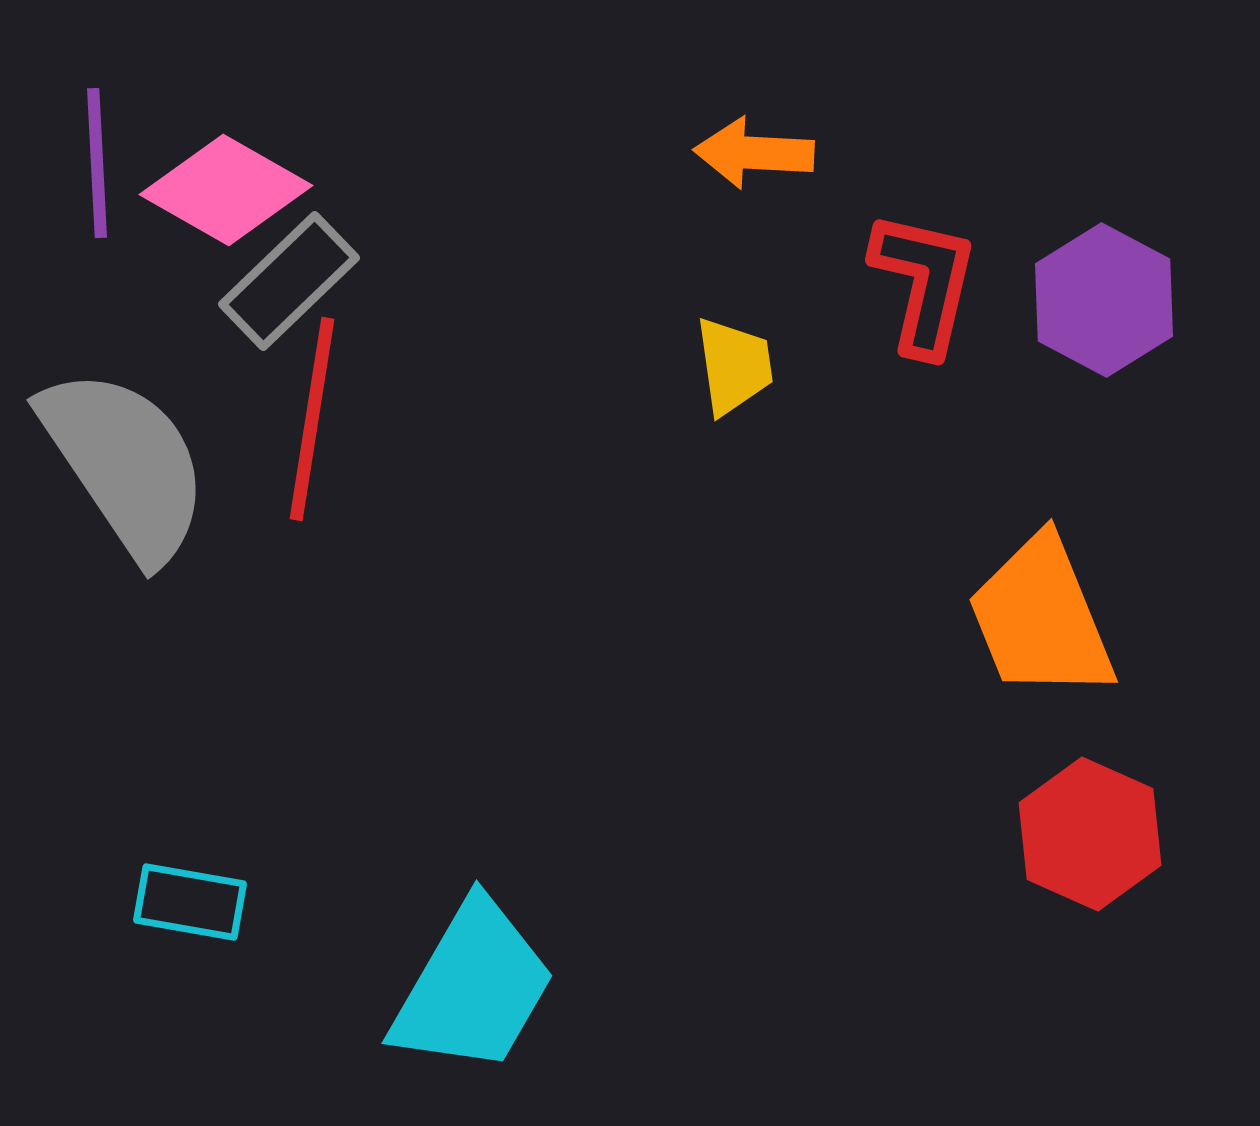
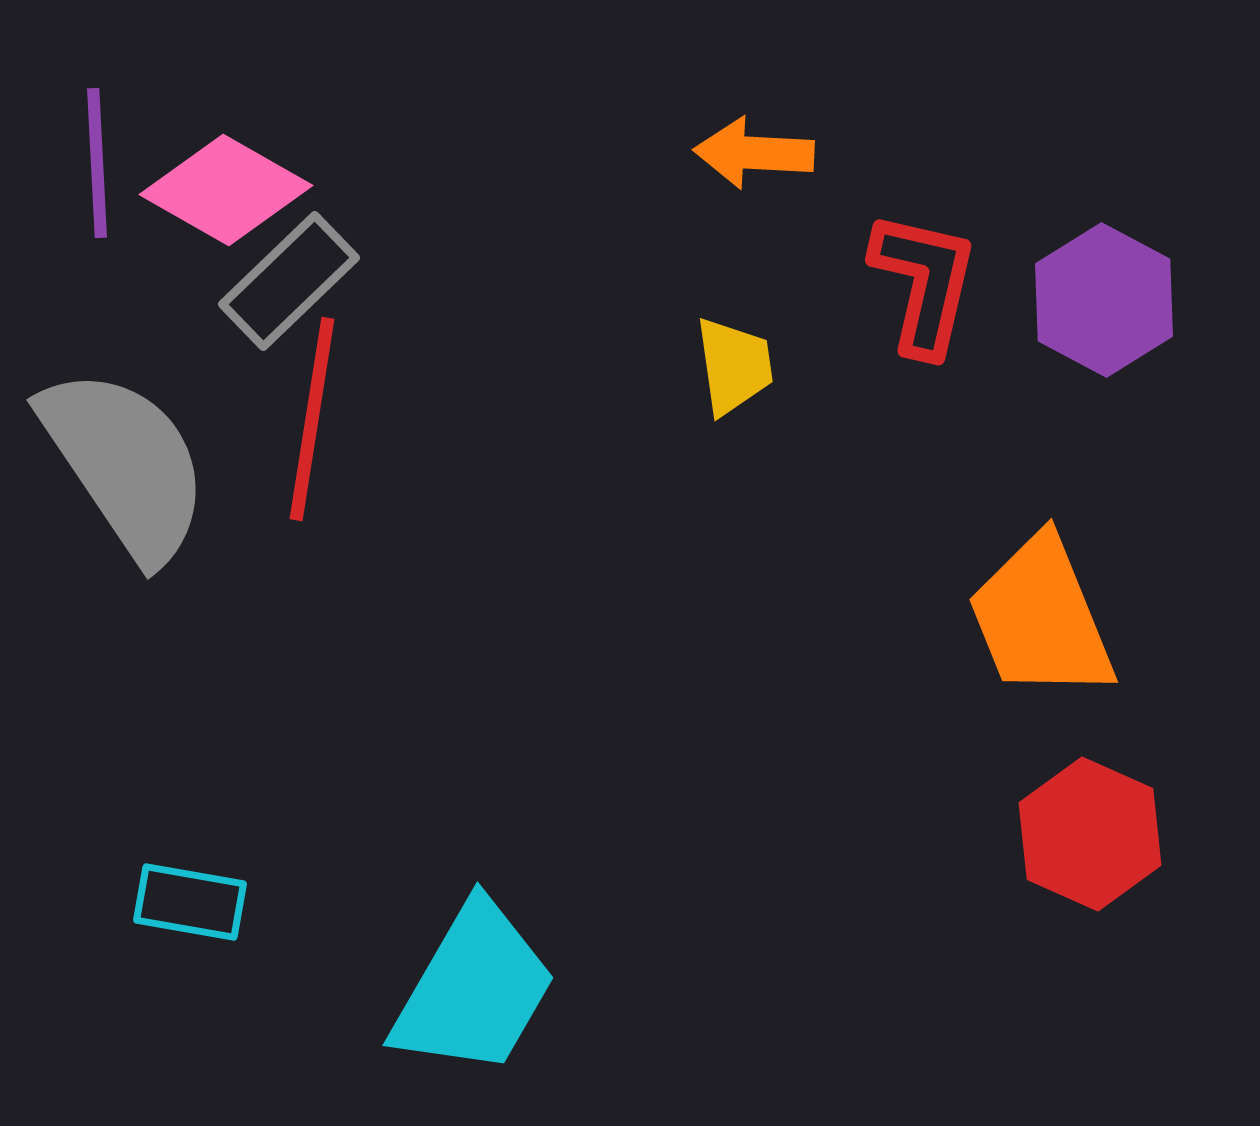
cyan trapezoid: moved 1 px right, 2 px down
